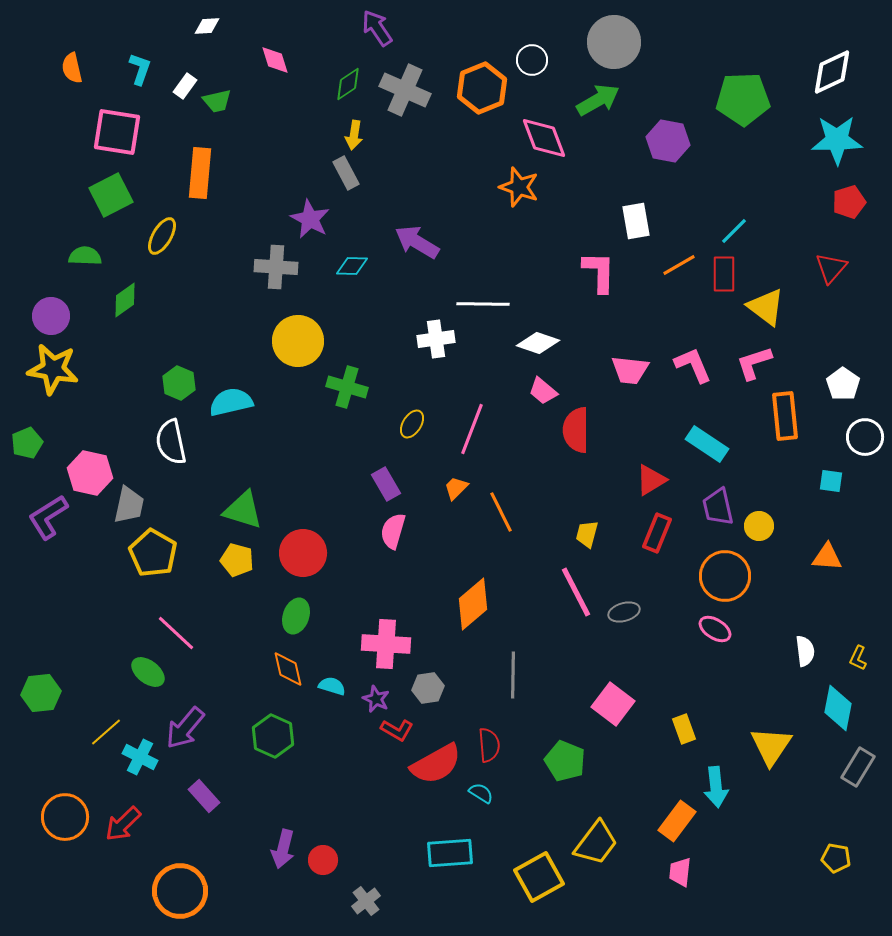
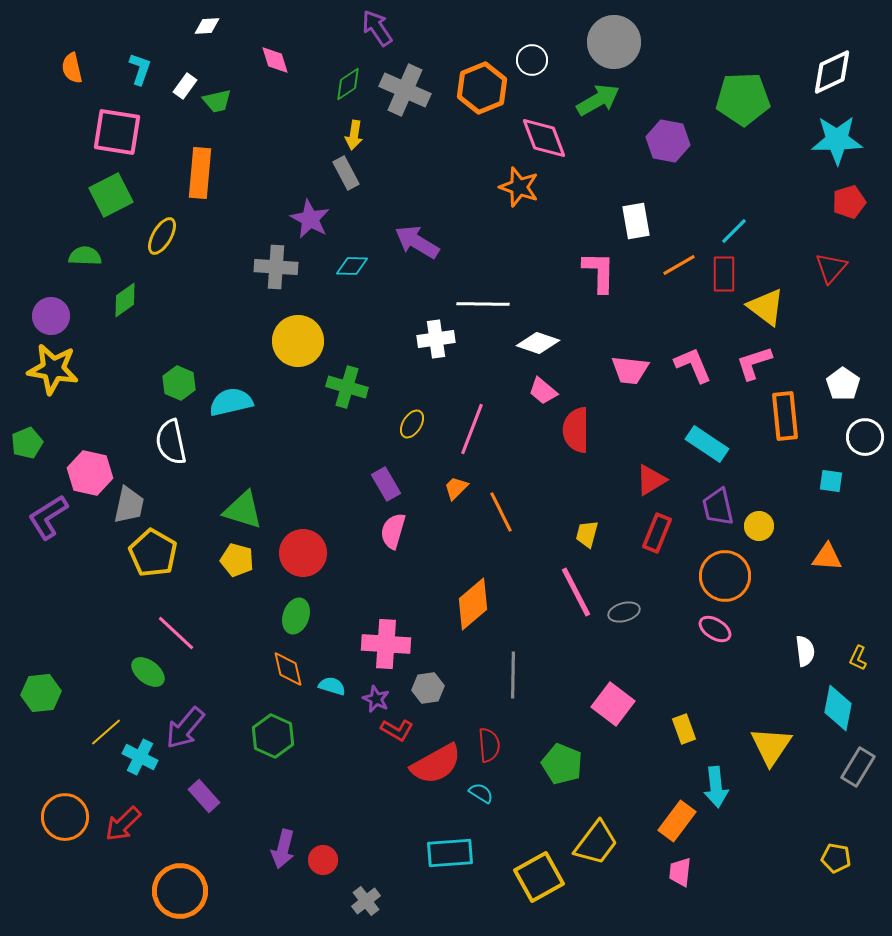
green pentagon at (565, 761): moved 3 px left, 3 px down
